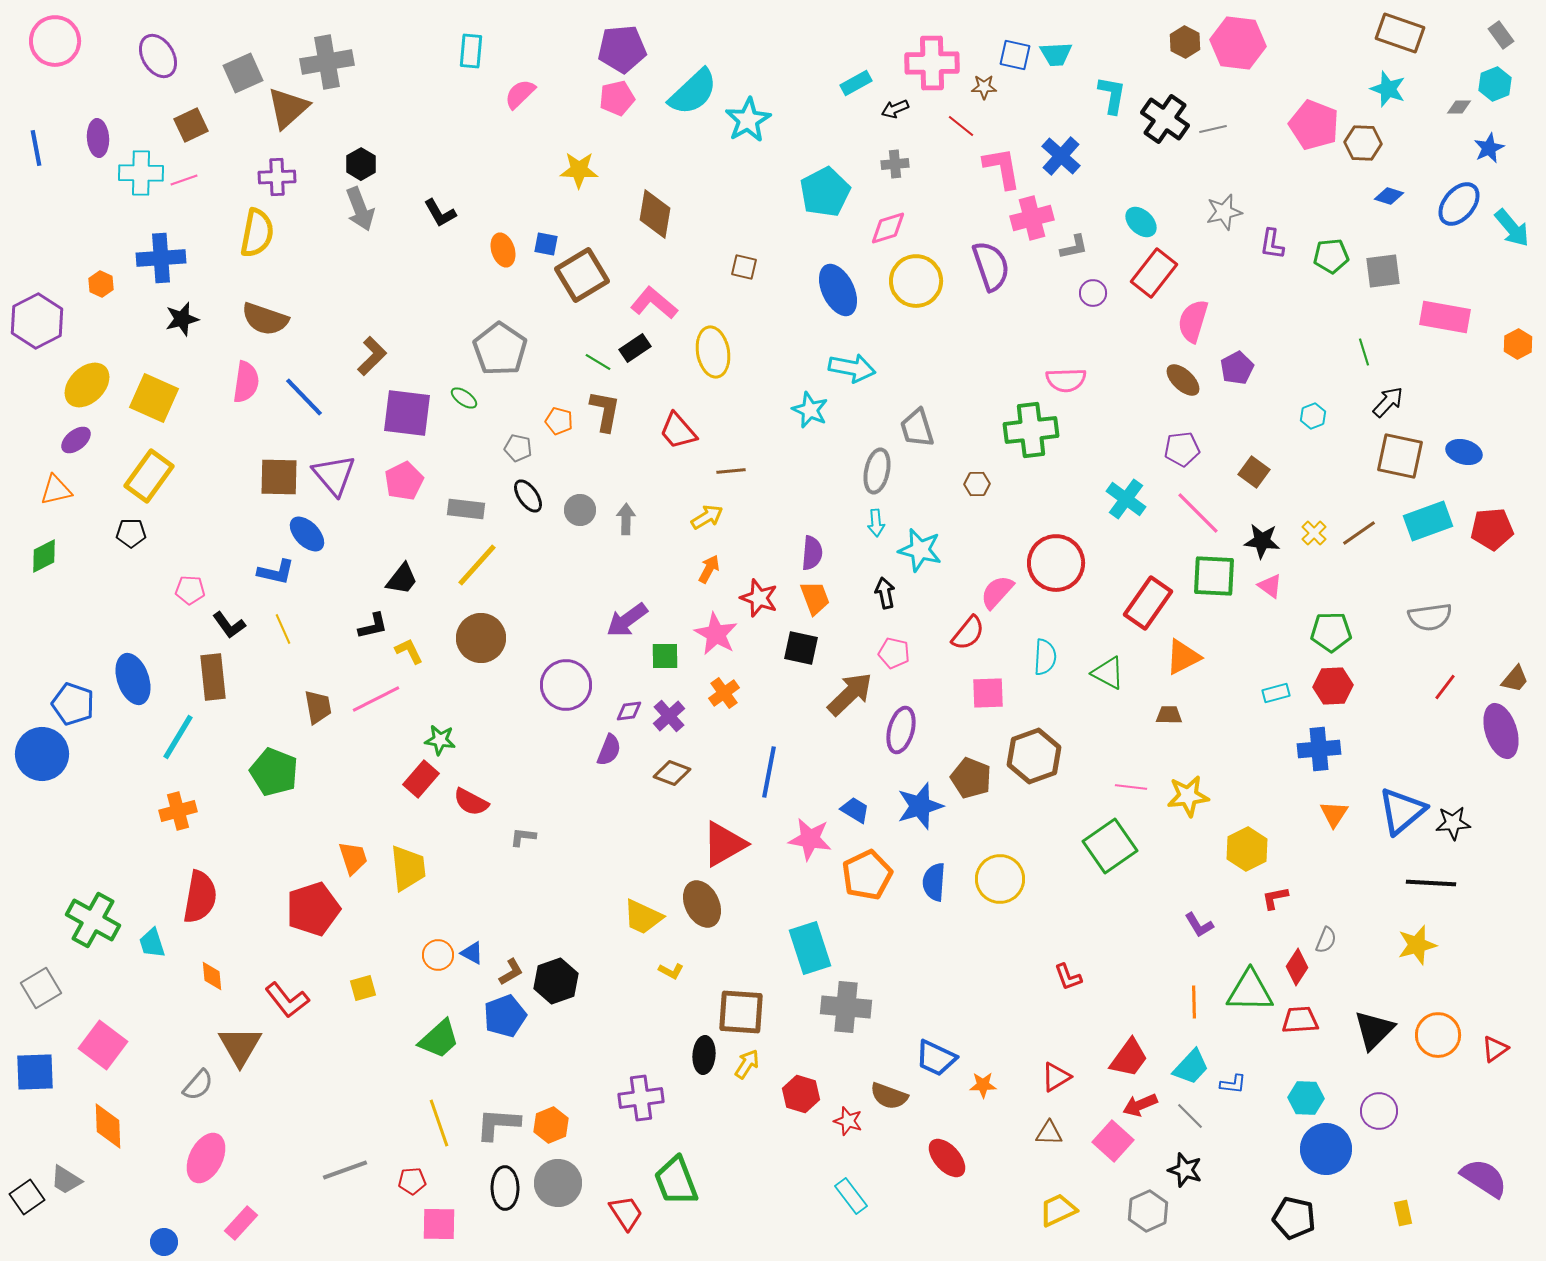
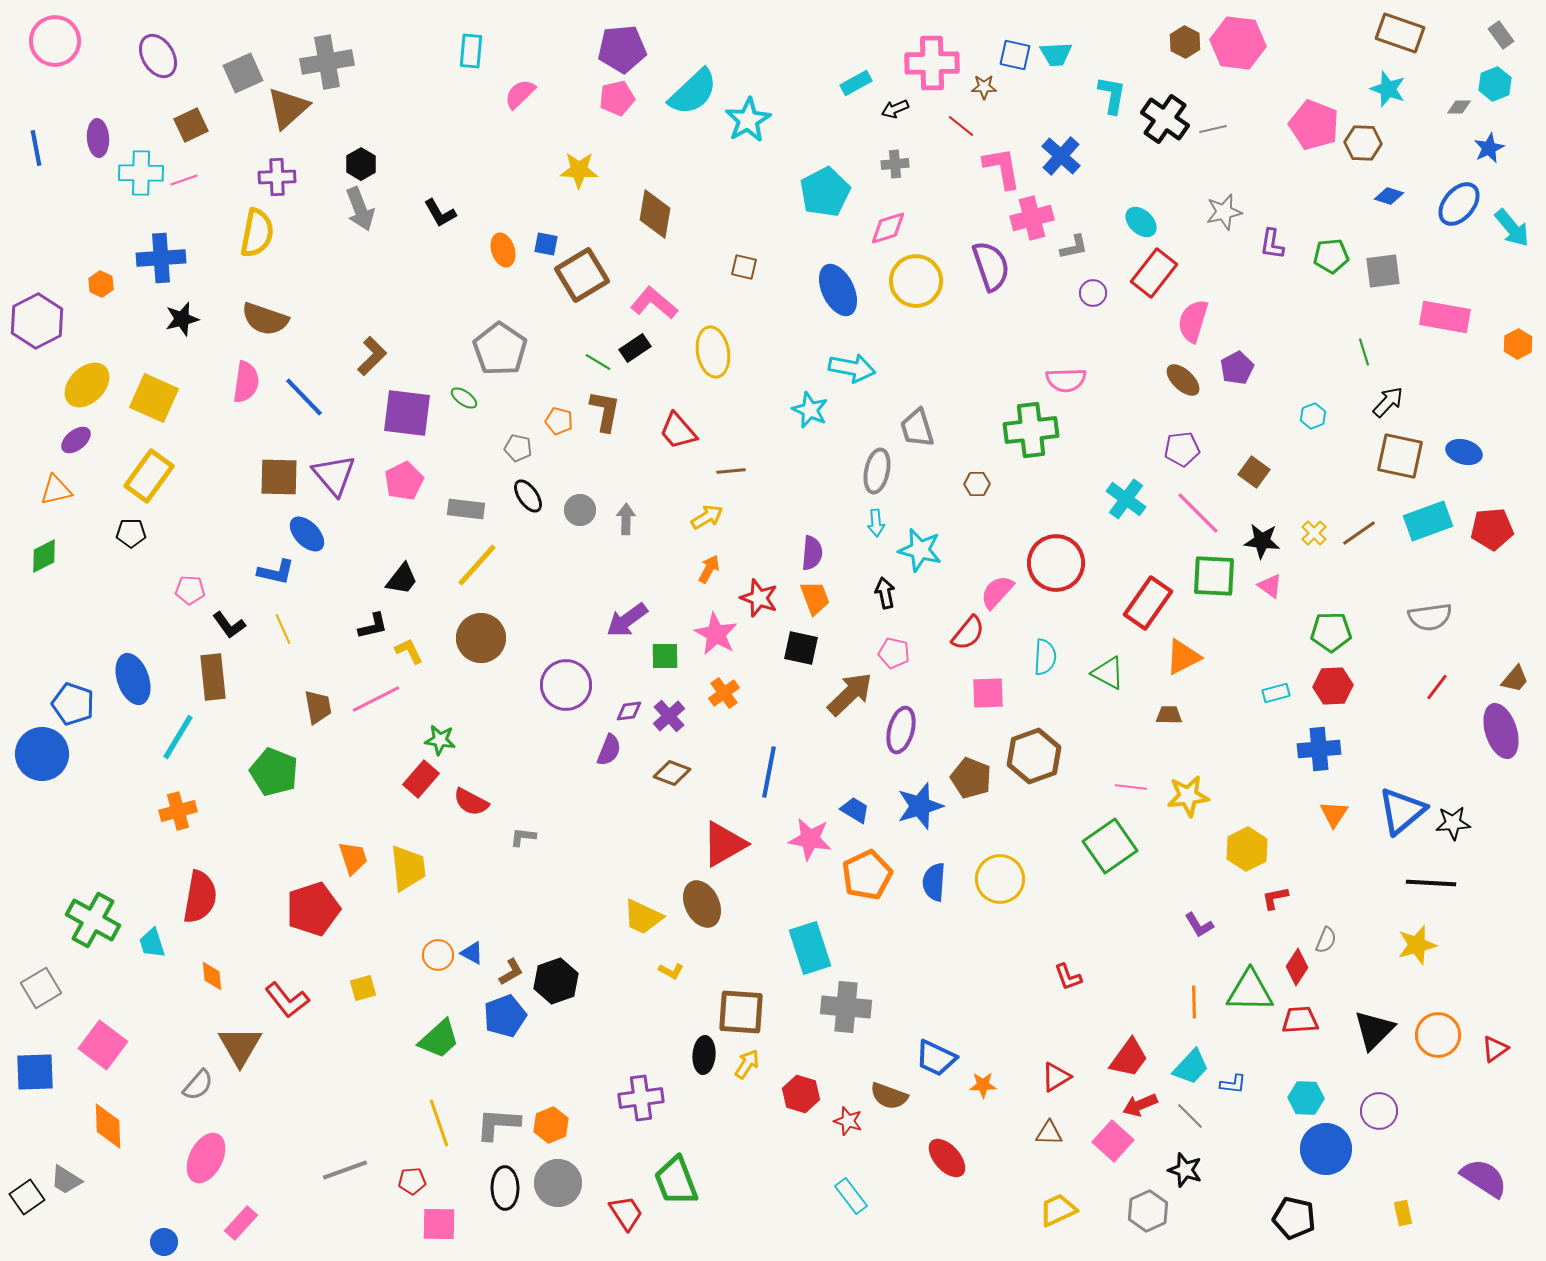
red line at (1445, 687): moved 8 px left
